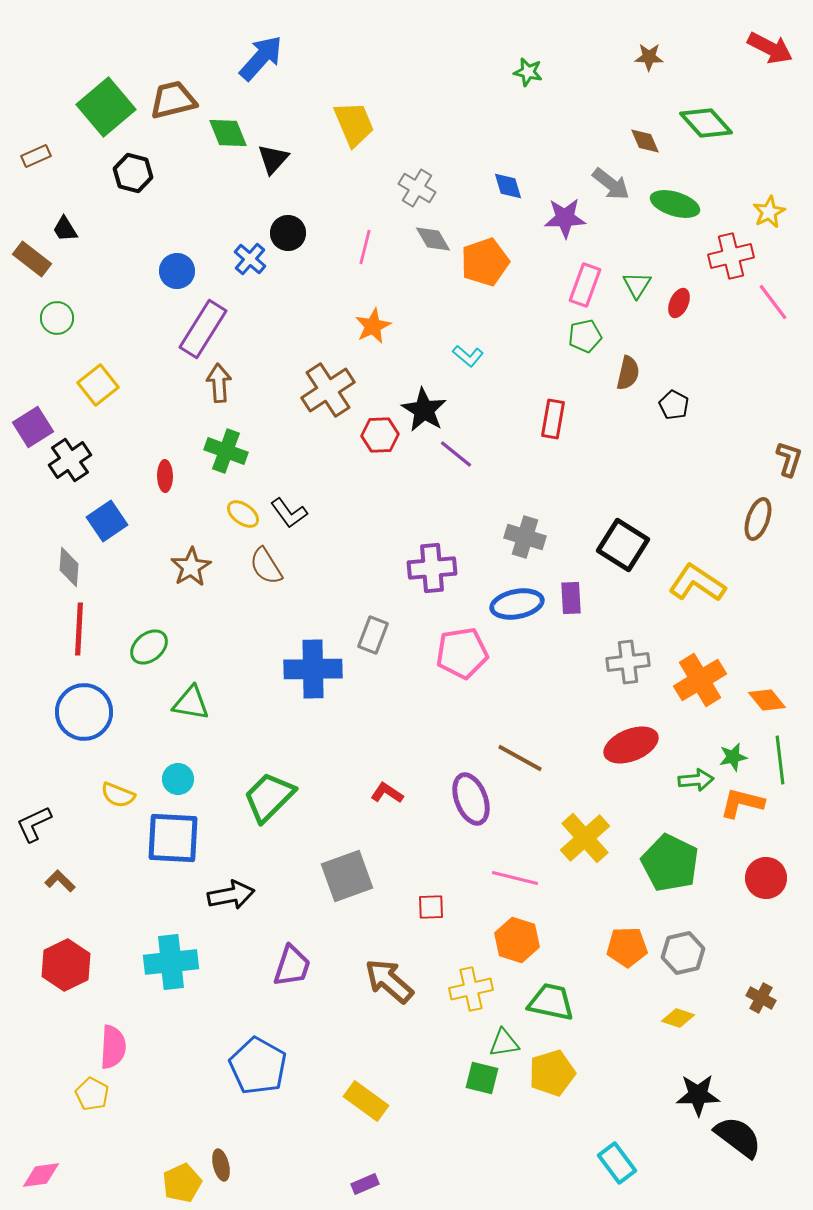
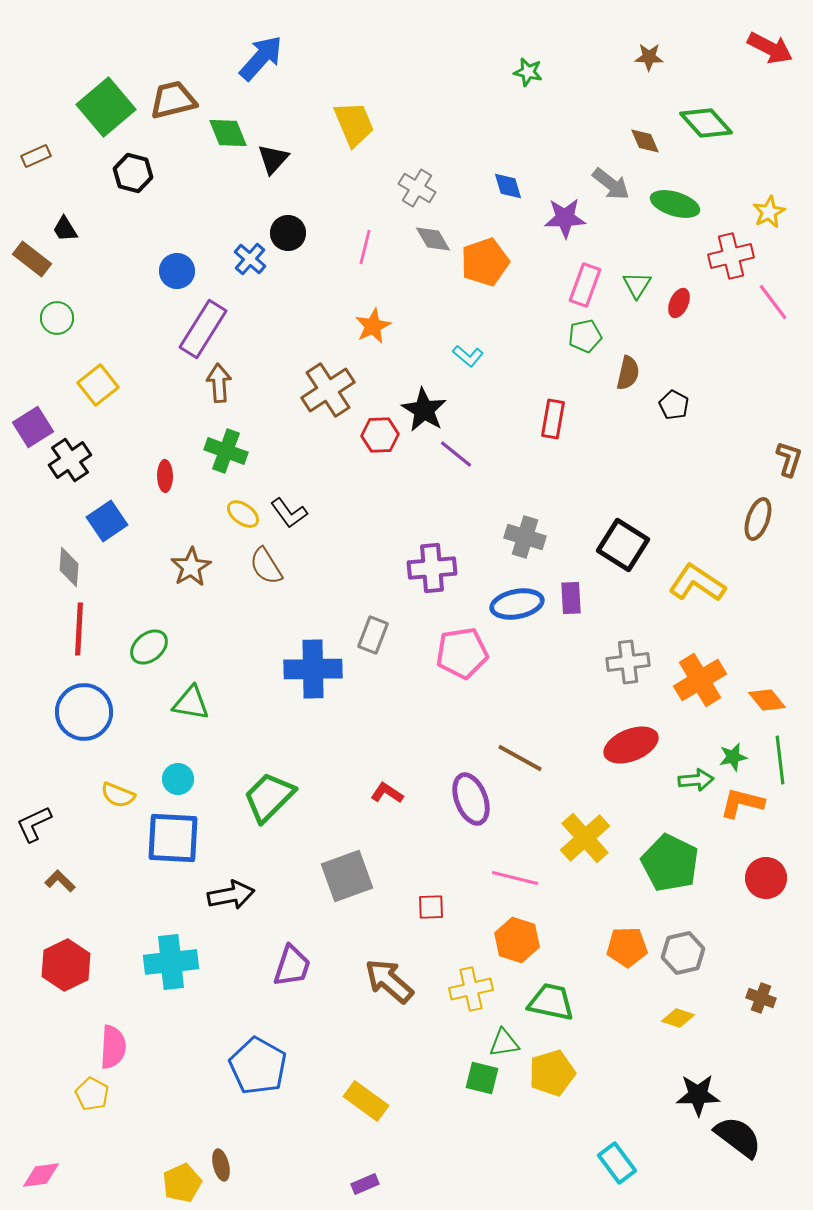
brown cross at (761, 998): rotated 8 degrees counterclockwise
